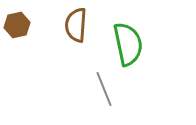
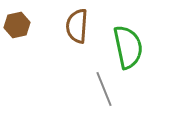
brown semicircle: moved 1 px right, 1 px down
green semicircle: moved 3 px down
